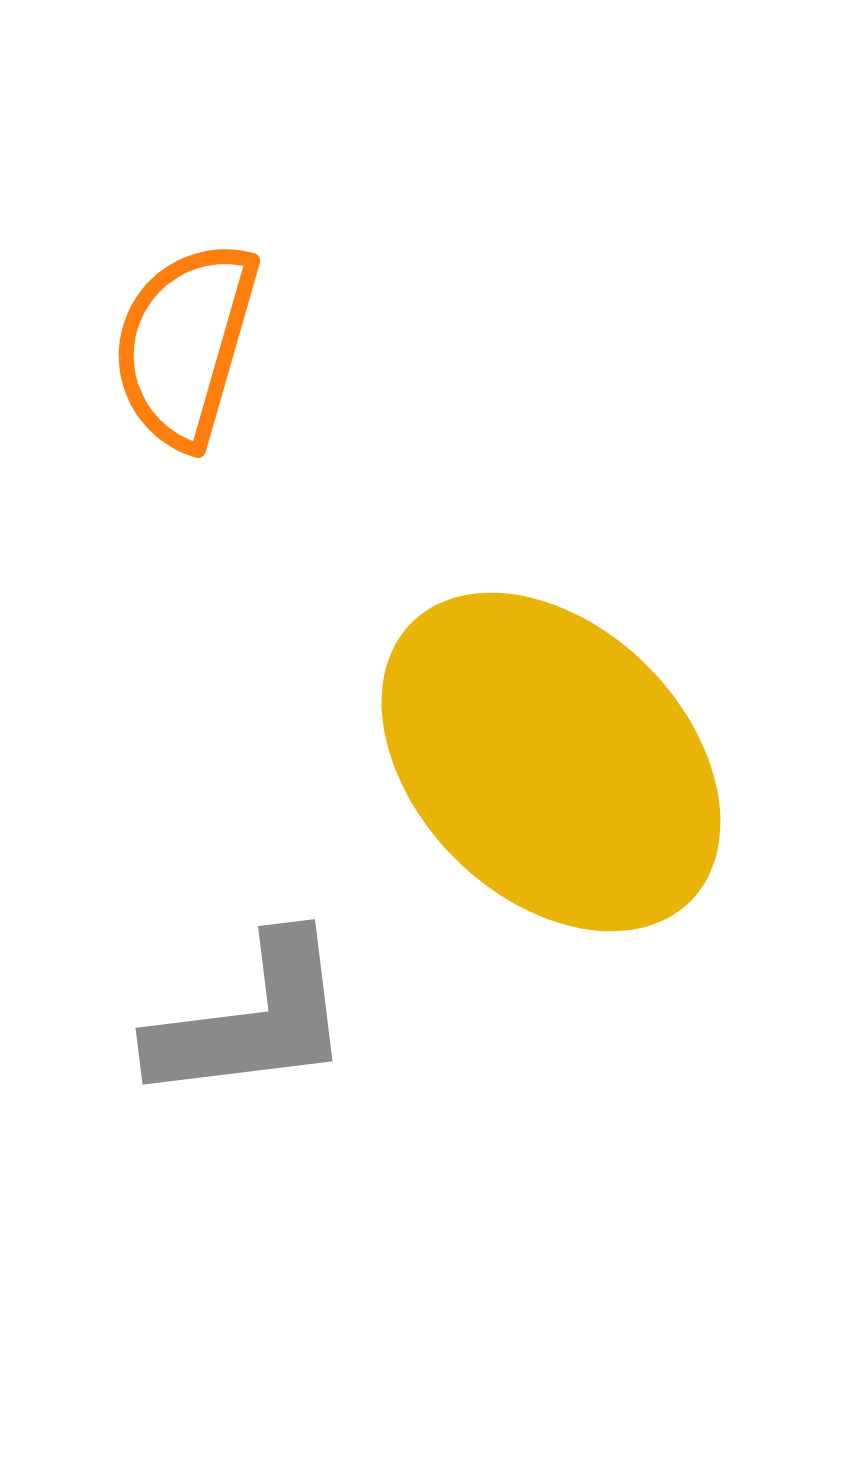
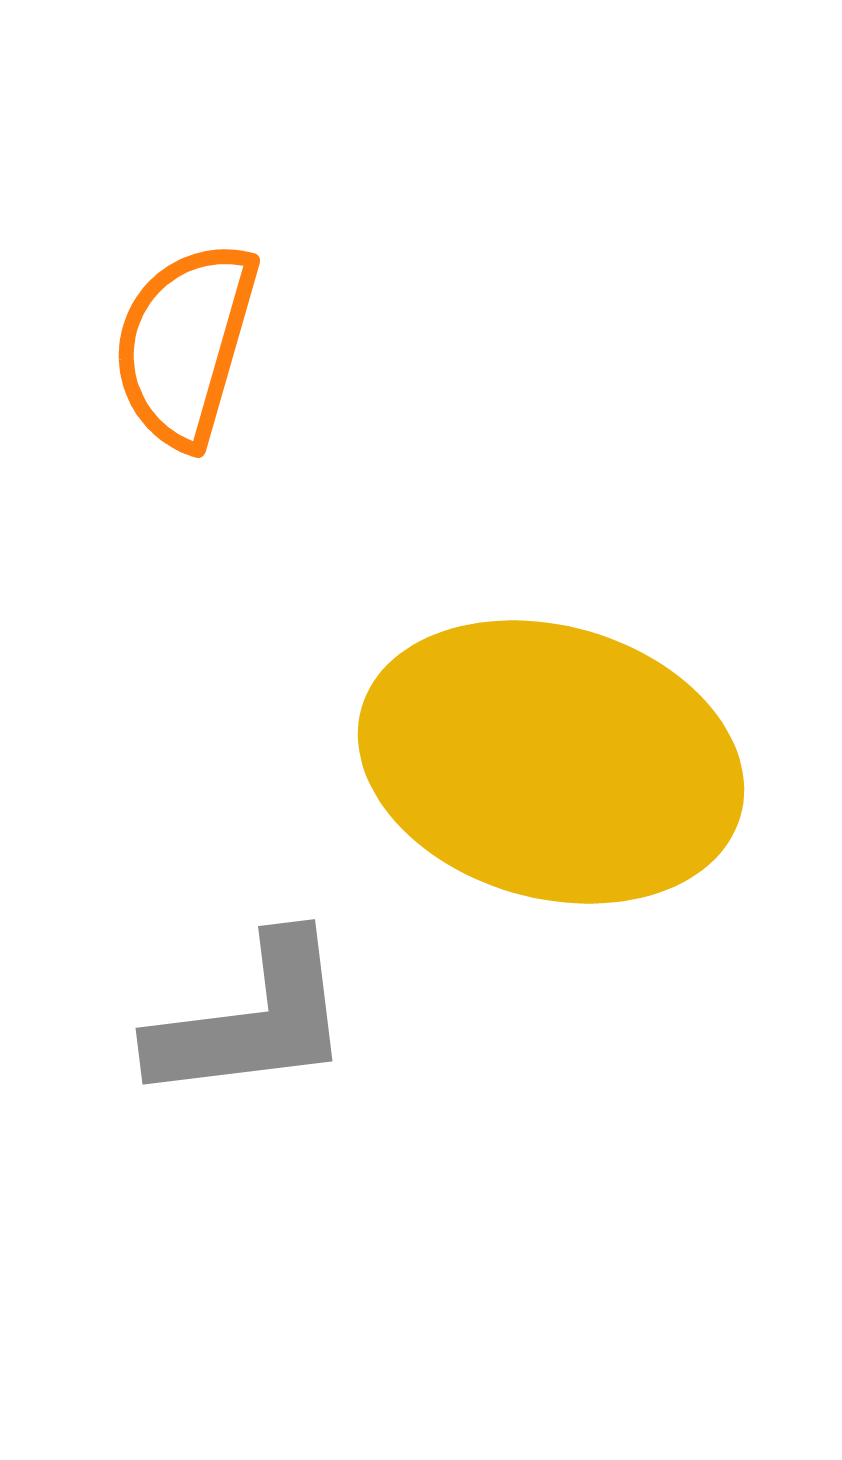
yellow ellipse: rotated 29 degrees counterclockwise
